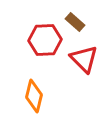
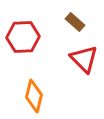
red hexagon: moved 22 px left, 3 px up
